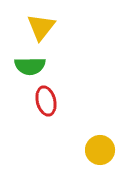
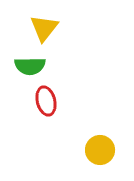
yellow triangle: moved 3 px right, 1 px down
